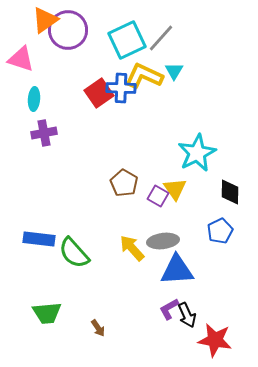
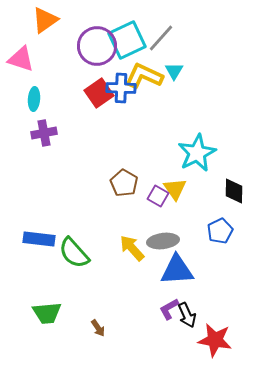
purple circle: moved 29 px right, 16 px down
black diamond: moved 4 px right, 1 px up
